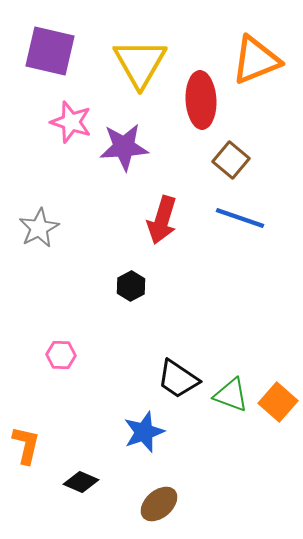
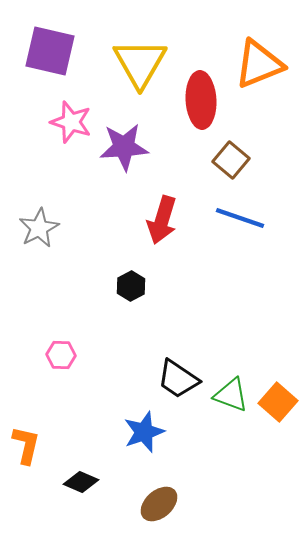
orange triangle: moved 3 px right, 4 px down
